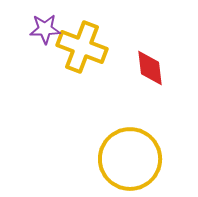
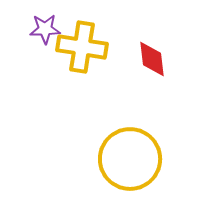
yellow cross: rotated 12 degrees counterclockwise
red diamond: moved 2 px right, 9 px up
